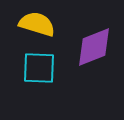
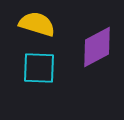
purple diamond: moved 3 px right; rotated 6 degrees counterclockwise
